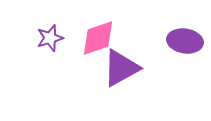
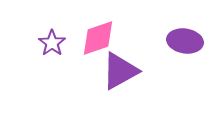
purple star: moved 2 px right, 5 px down; rotated 20 degrees counterclockwise
purple triangle: moved 1 px left, 3 px down
